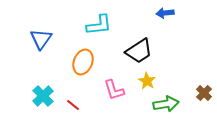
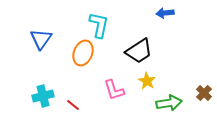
cyan L-shape: rotated 72 degrees counterclockwise
orange ellipse: moved 9 px up
cyan cross: rotated 30 degrees clockwise
green arrow: moved 3 px right, 1 px up
